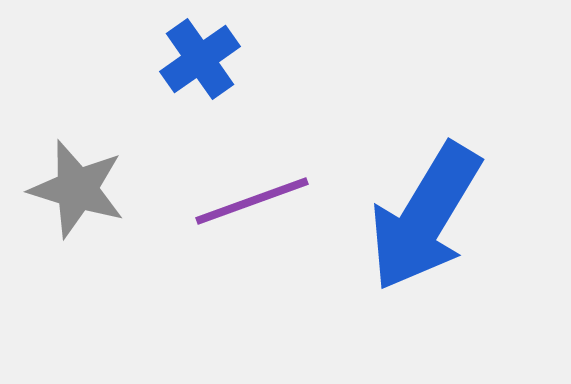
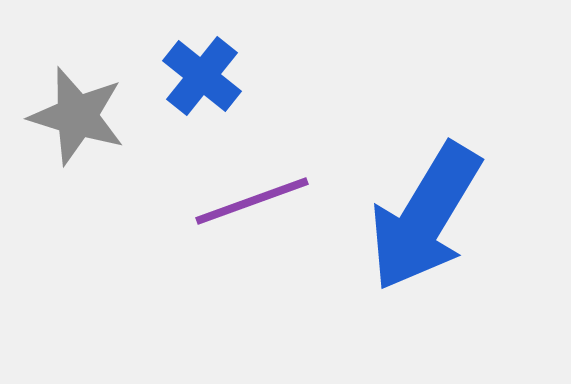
blue cross: moved 2 px right, 17 px down; rotated 16 degrees counterclockwise
gray star: moved 73 px up
